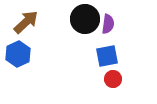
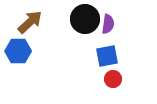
brown arrow: moved 4 px right
blue hexagon: moved 3 px up; rotated 25 degrees clockwise
